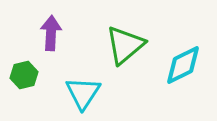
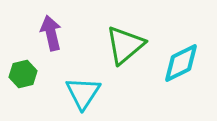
purple arrow: rotated 16 degrees counterclockwise
cyan diamond: moved 2 px left, 2 px up
green hexagon: moved 1 px left, 1 px up
